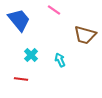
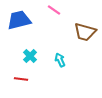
blue trapezoid: rotated 65 degrees counterclockwise
brown trapezoid: moved 3 px up
cyan cross: moved 1 px left, 1 px down
